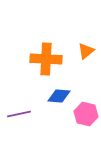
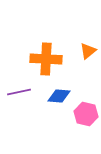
orange triangle: moved 2 px right
purple line: moved 22 px up
